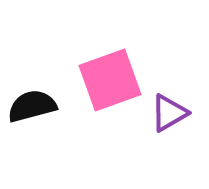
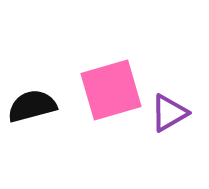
pink square: moved 1 px right, 10 px down; rotated 4 degrees clockwise
